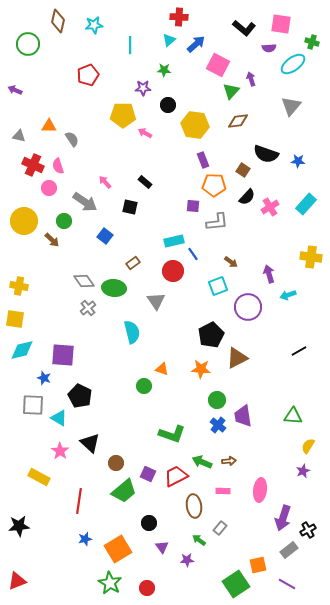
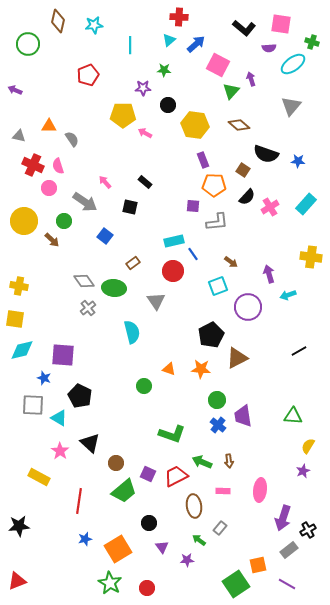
brown diamond at (238, 121): moved 1 px right, 4 px down; rotated 50 degrees clockwise
orange triangle at (162, 369): moved 7 px right
brown arrow at (229, 461): rotated 88 degrees clockwise
